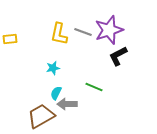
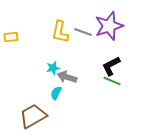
purple star: moved 4 px up
yellow L-shape: moved 1 px right, 2 px up
yellow rectangle: moved 1 px right, 2 px up
black L-shape: moved 7 px left, 10 px down
green line: moved 18 px right, 6 px up
gray arrow: moved 27 px up; rotated 18 degrees clockwise
brown trapezoid: moved 8 px left
